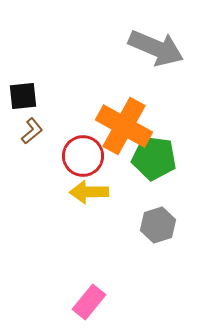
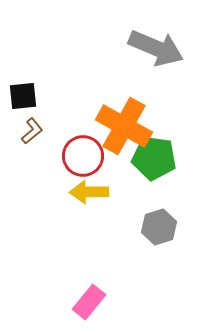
gray hexagon: moved 1 px right, 2 px down
